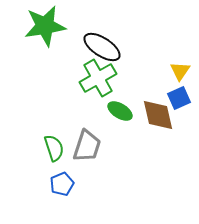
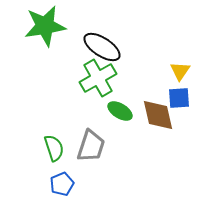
blue square: rotated 20 degrees clockwise
gray trapezoid: moved 4 px right
